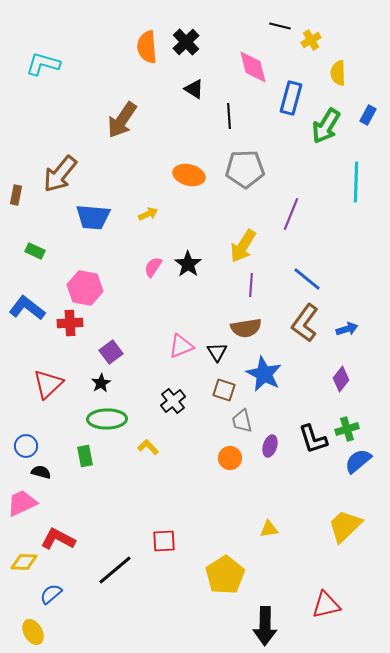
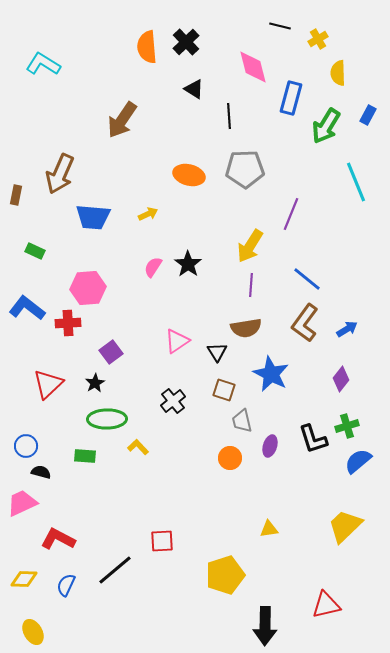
yellow cross at (311, 40): moved 7 px right, 1 px up
cyan L-shape at (43, 64): rotated 16 degrees clockwise
brown arrow at (60, 174): rotated 15 degrees counterclockwise
cyan line at (356, 182): rotated 24 degrees counterclockwise
yellow arrow at (243, 246): moved 7 px right
pink hexagon at (85, 288): moved 3 px right; rotated 16 degrees counterclockwise
red cross at (70, 323): moved 2 px left
blue arrow at (347, 329): rotated 15 degrees counterclockwise
pink triangle at (181, 346): moved 4 px left, 5 px up; rotated 12 degrees counterclockwise
blue star at (264, 374): moved 7 px right
black star at (101, 383): moved 6 px left
green cross at (347, 429): moved 3 px up
yellow L-shape at (148, 447): moved 10 px left
green rectangle at (85, 456): rotated 75 degrees counterclockwise
red square at (164, 541): moved 2 px left
yellow diamond at (24, 562): moved 17 px down
yellow pentagon at (225, 575): rotated 15 degrees clockwise
blue semicircle at (51, 594): moved 15 px right, 9 px up; rotated 25 degrees counterclockwise
